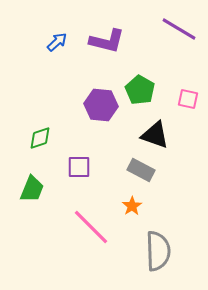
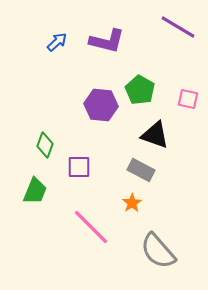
purple line: moved 1 px left, 2 px up
green diamond: moved 5 px right, 7 px down; rotated 50 degrees counterclockwise
green trapezoid: moved 3 px right, 2 px down
orange star: moved 3 px up
gray semicircle: rotated 141 degrees clockwise
